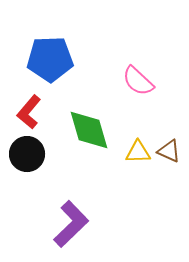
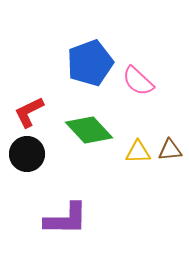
blue pentagon: moved 40 px right, 4 px down; rotated 18 degrees counterclockwise
red L-shape: rotated 24 degrees clockwise
green diamond: rotated 27 degrees counterclockwise
brown triangle: moved 1 px right, 1 px up; rotated 30 degrees counterclockwise
purple L-shape: moved 5 px left, 5 px up; rotated 45 degrees clockwise
